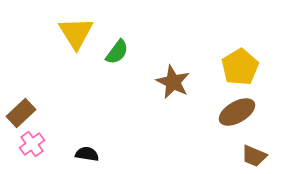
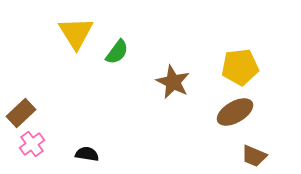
yellow pentagon: rotated 24 degrees clockwise
brown ellipse: moved 2 px left
